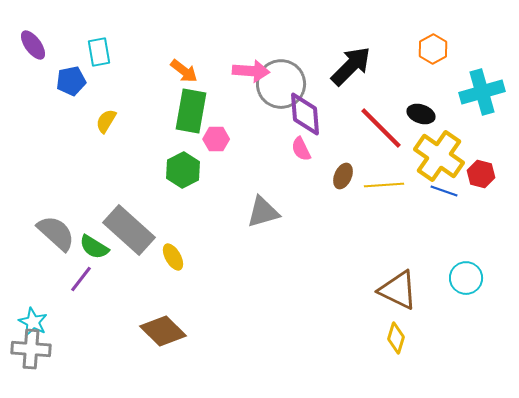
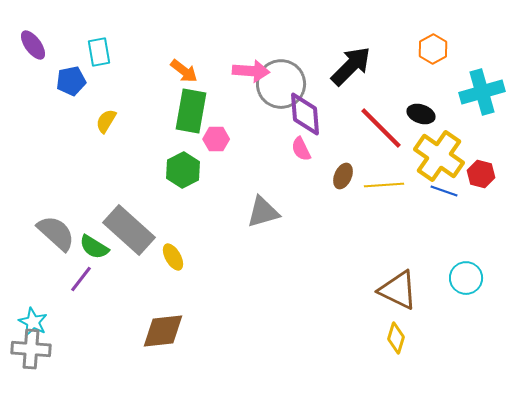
brown diamond: rotated 51 degrees counterclockwise
